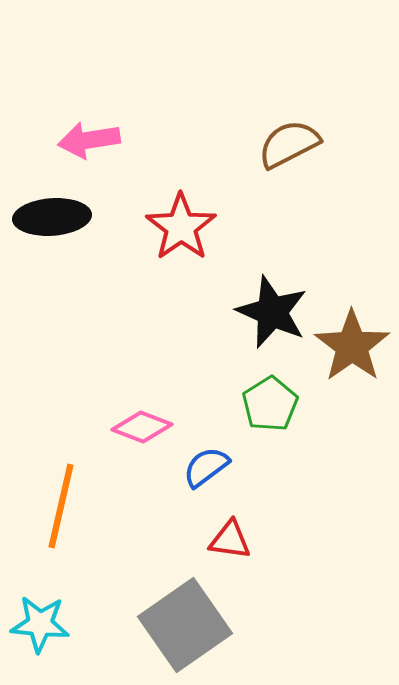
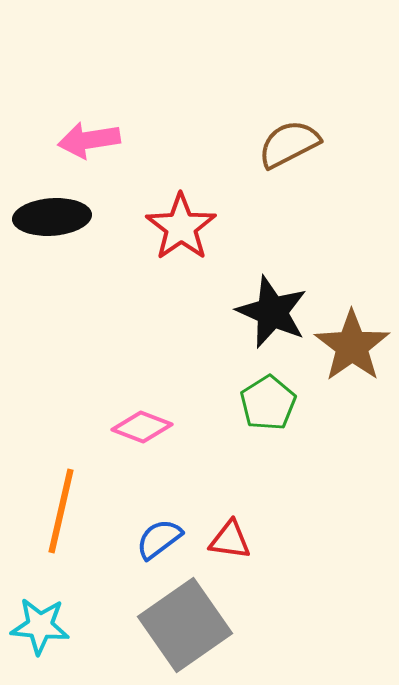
green pentagon: moved 2 px left, 1 px up
blue semicircle: moved 47 px left, 72 px down
orange line: moved 5 px down
cyan star: moved 2 px down
